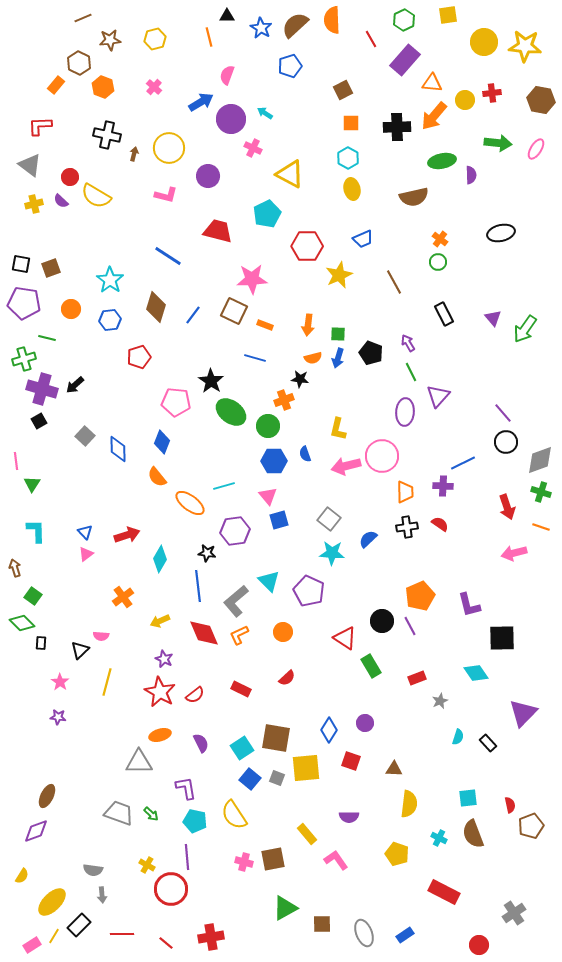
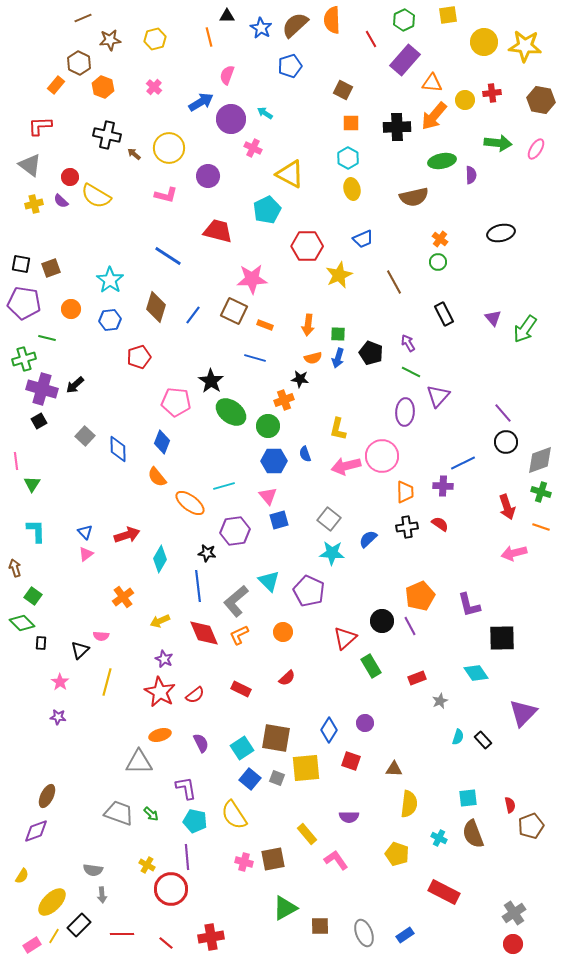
brown square at (343, 90): rotated 36 degrees counterclockwise
brown arrow at (134, 154): rotated 64 degrees counterclockwise
cyan pentagon at (267, 214): moved 4 px up
green line at (411, 372): rotated 36 degrees counterclockwise
red triangle at (345, 638): rotated 45 degrees clockwise
black rectangle at (488, 743): moved 5 px left, 3 px up
brown square at (322, 924): moved 2 px left, 2 px down
red circle at (479, 945): moved 34 px right, 1 px up
